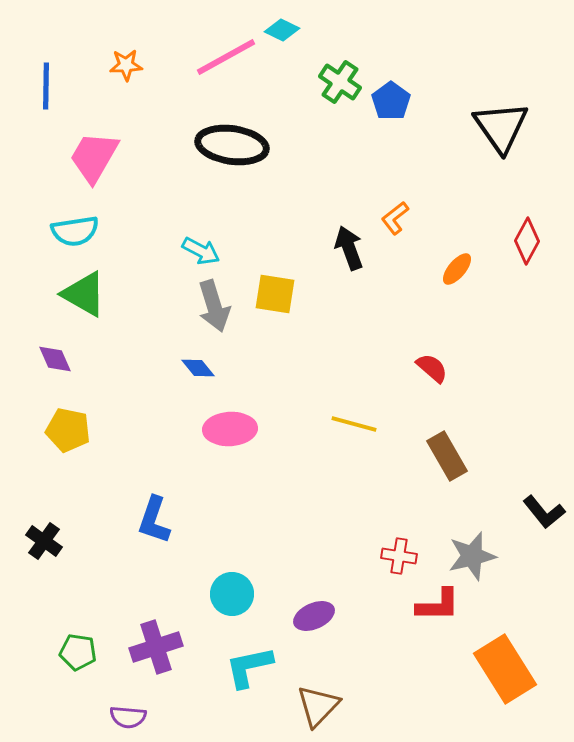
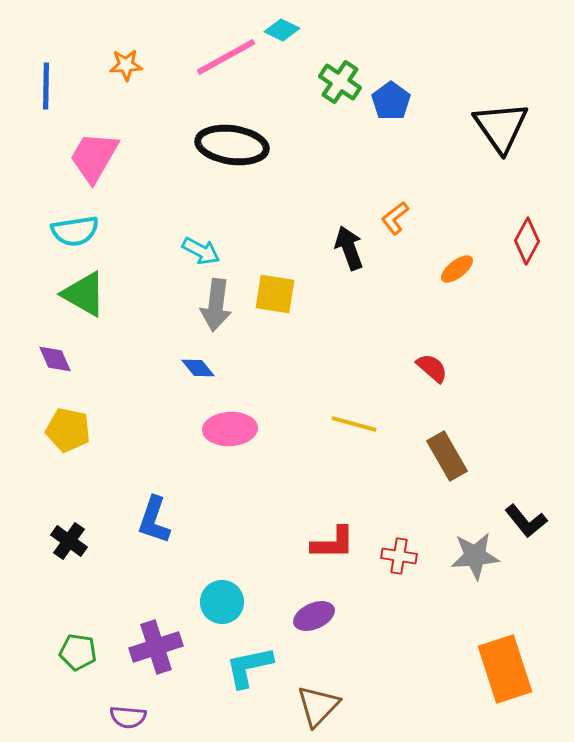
orange ellipse: rotated 12 degrees clockwise
gray arrow: moved 2 px right, 1 px up; rotated 24 degrees clockwise
black L-shape: moved 18 px left, 9 px down
black cross: moved 25 px right
gray star: moved 3 px right; rotated 9 degrees clockwise
cyan circle: moved 10 px left, 8 px down
red L-shape: moved 105 px left, 62 px up
orange rectangle: rotated 14 degrees clockwise
